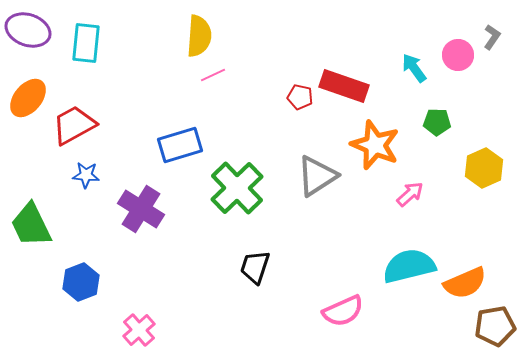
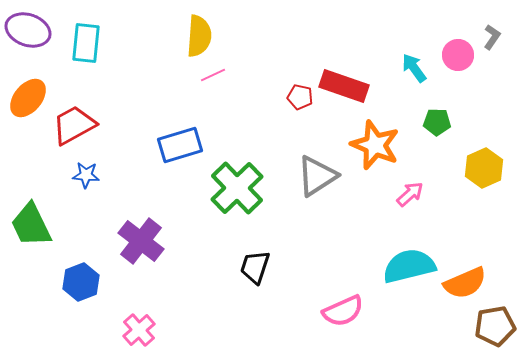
purple cross: moved 32 px down; rotated 6 degrees clockwise
